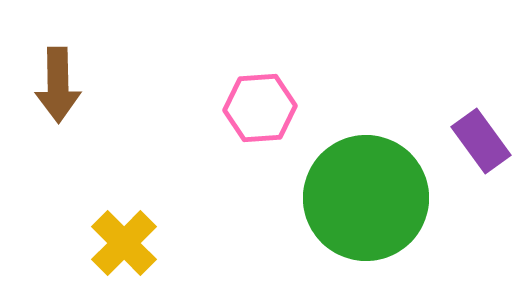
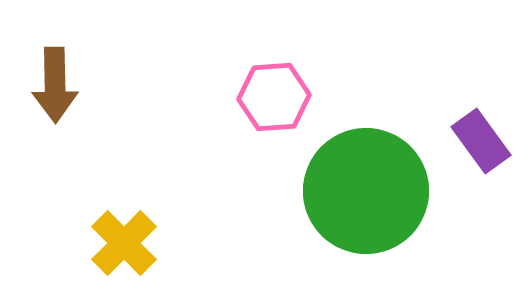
brown arrow: moved 3 px left
pink hexagon: moved 14 px right, 11 px up
green circle: moved 7 px up
